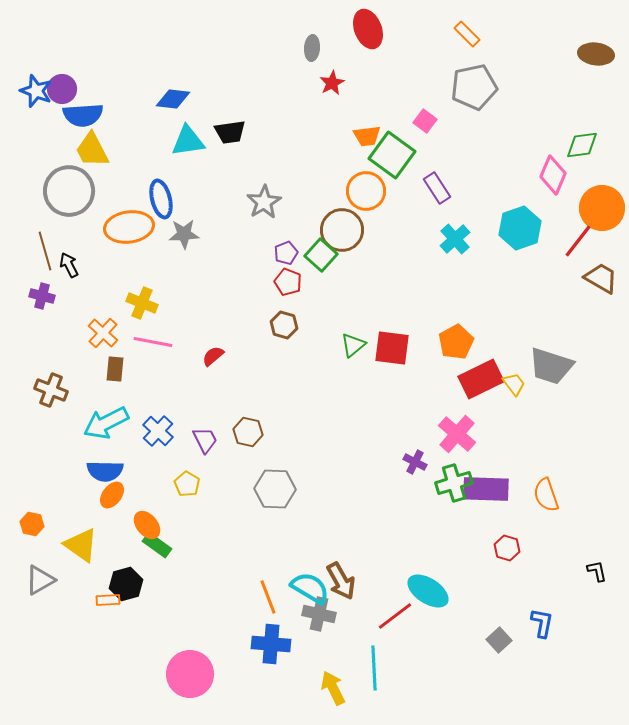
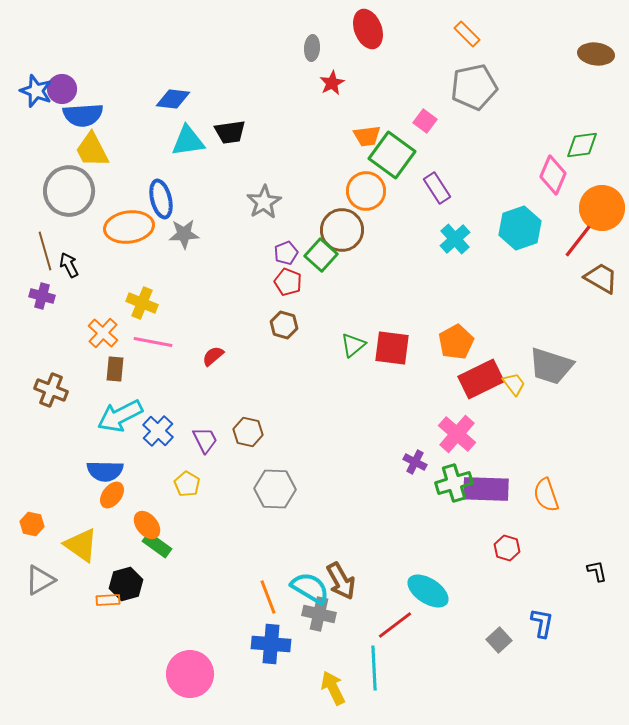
cyan arrow at (106, 423): moved 14 px right, 7 px up
red line at (395, 616): moved 9 px down
